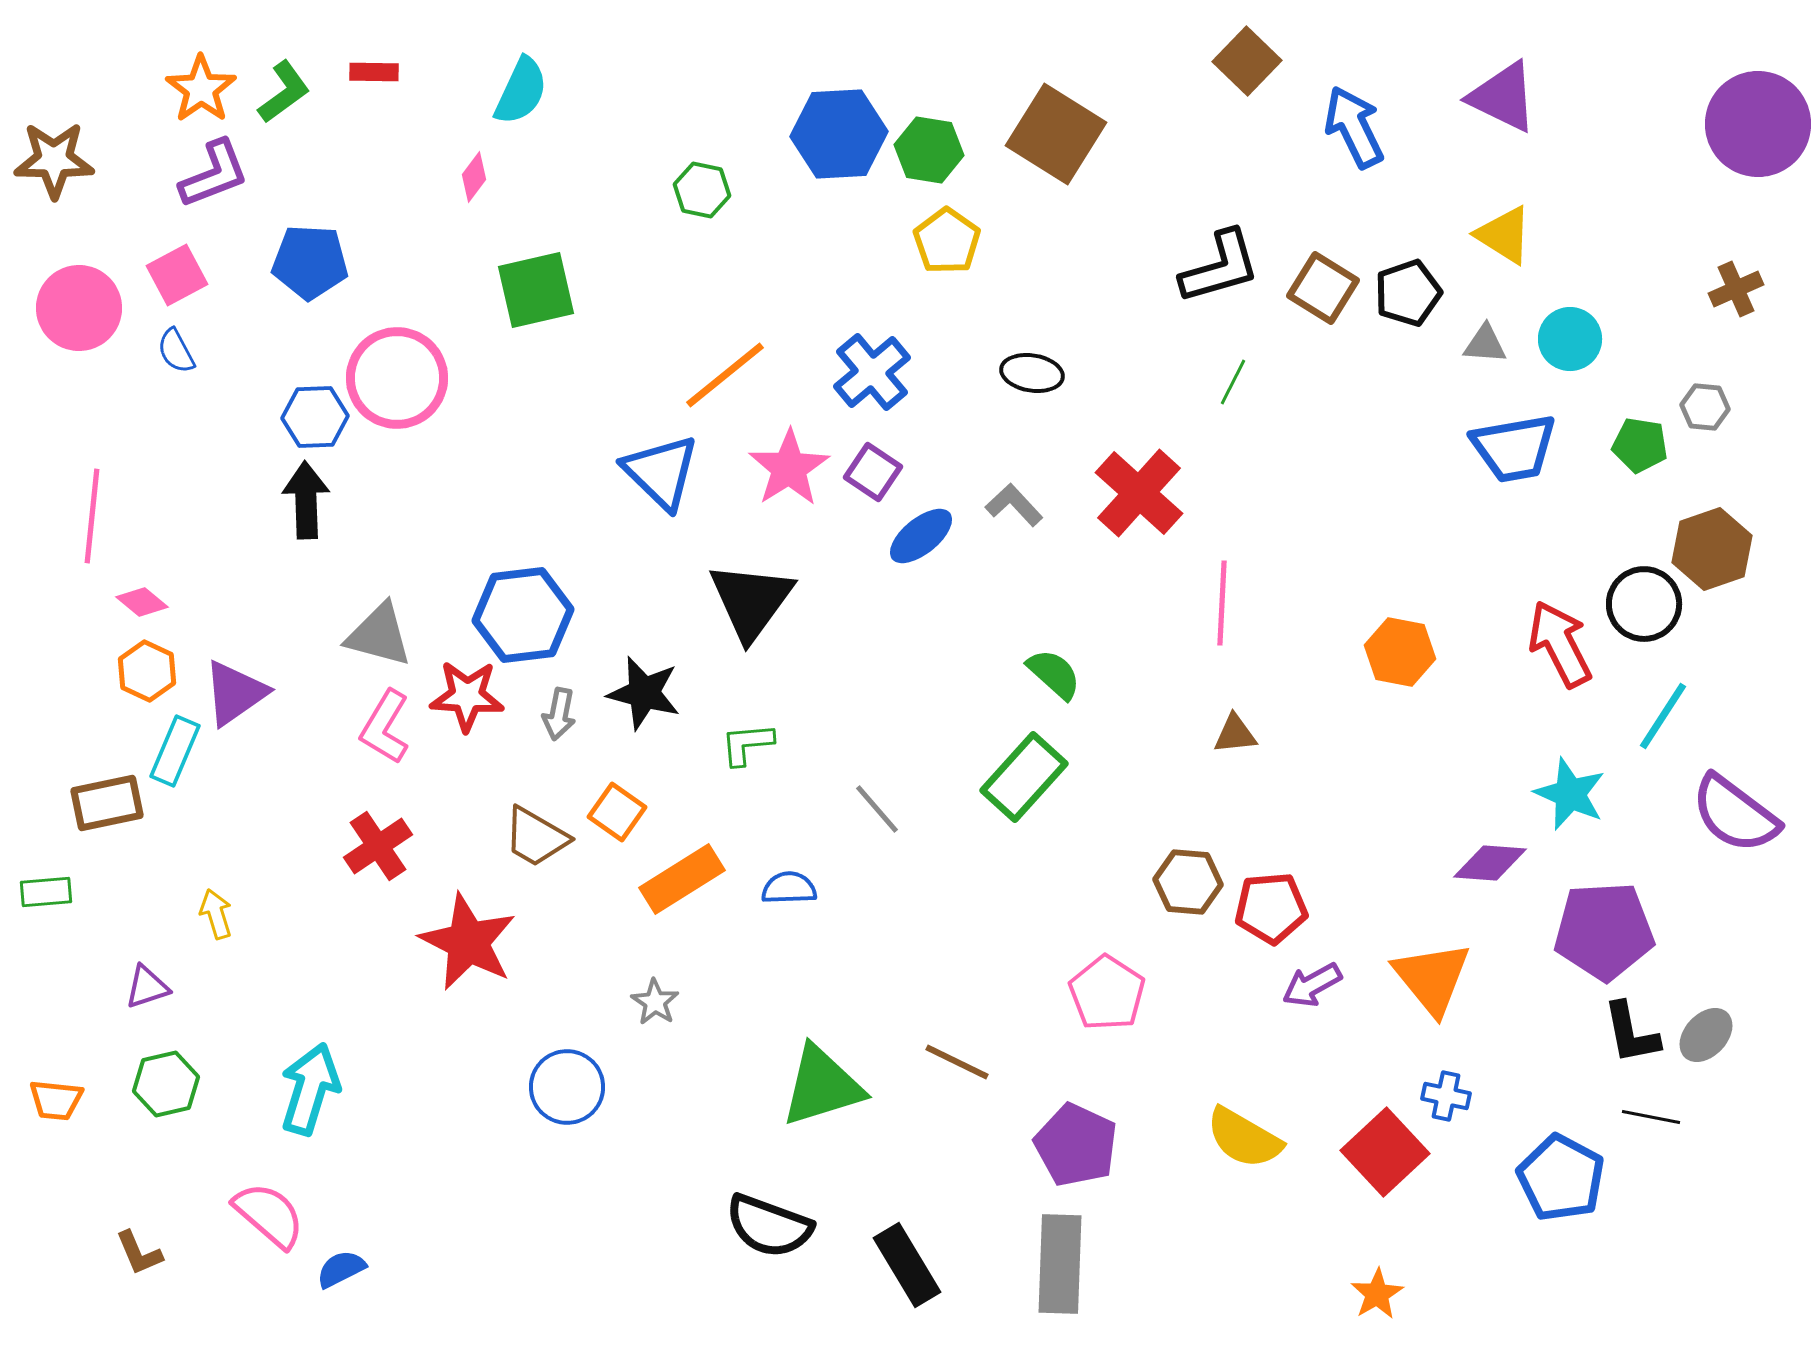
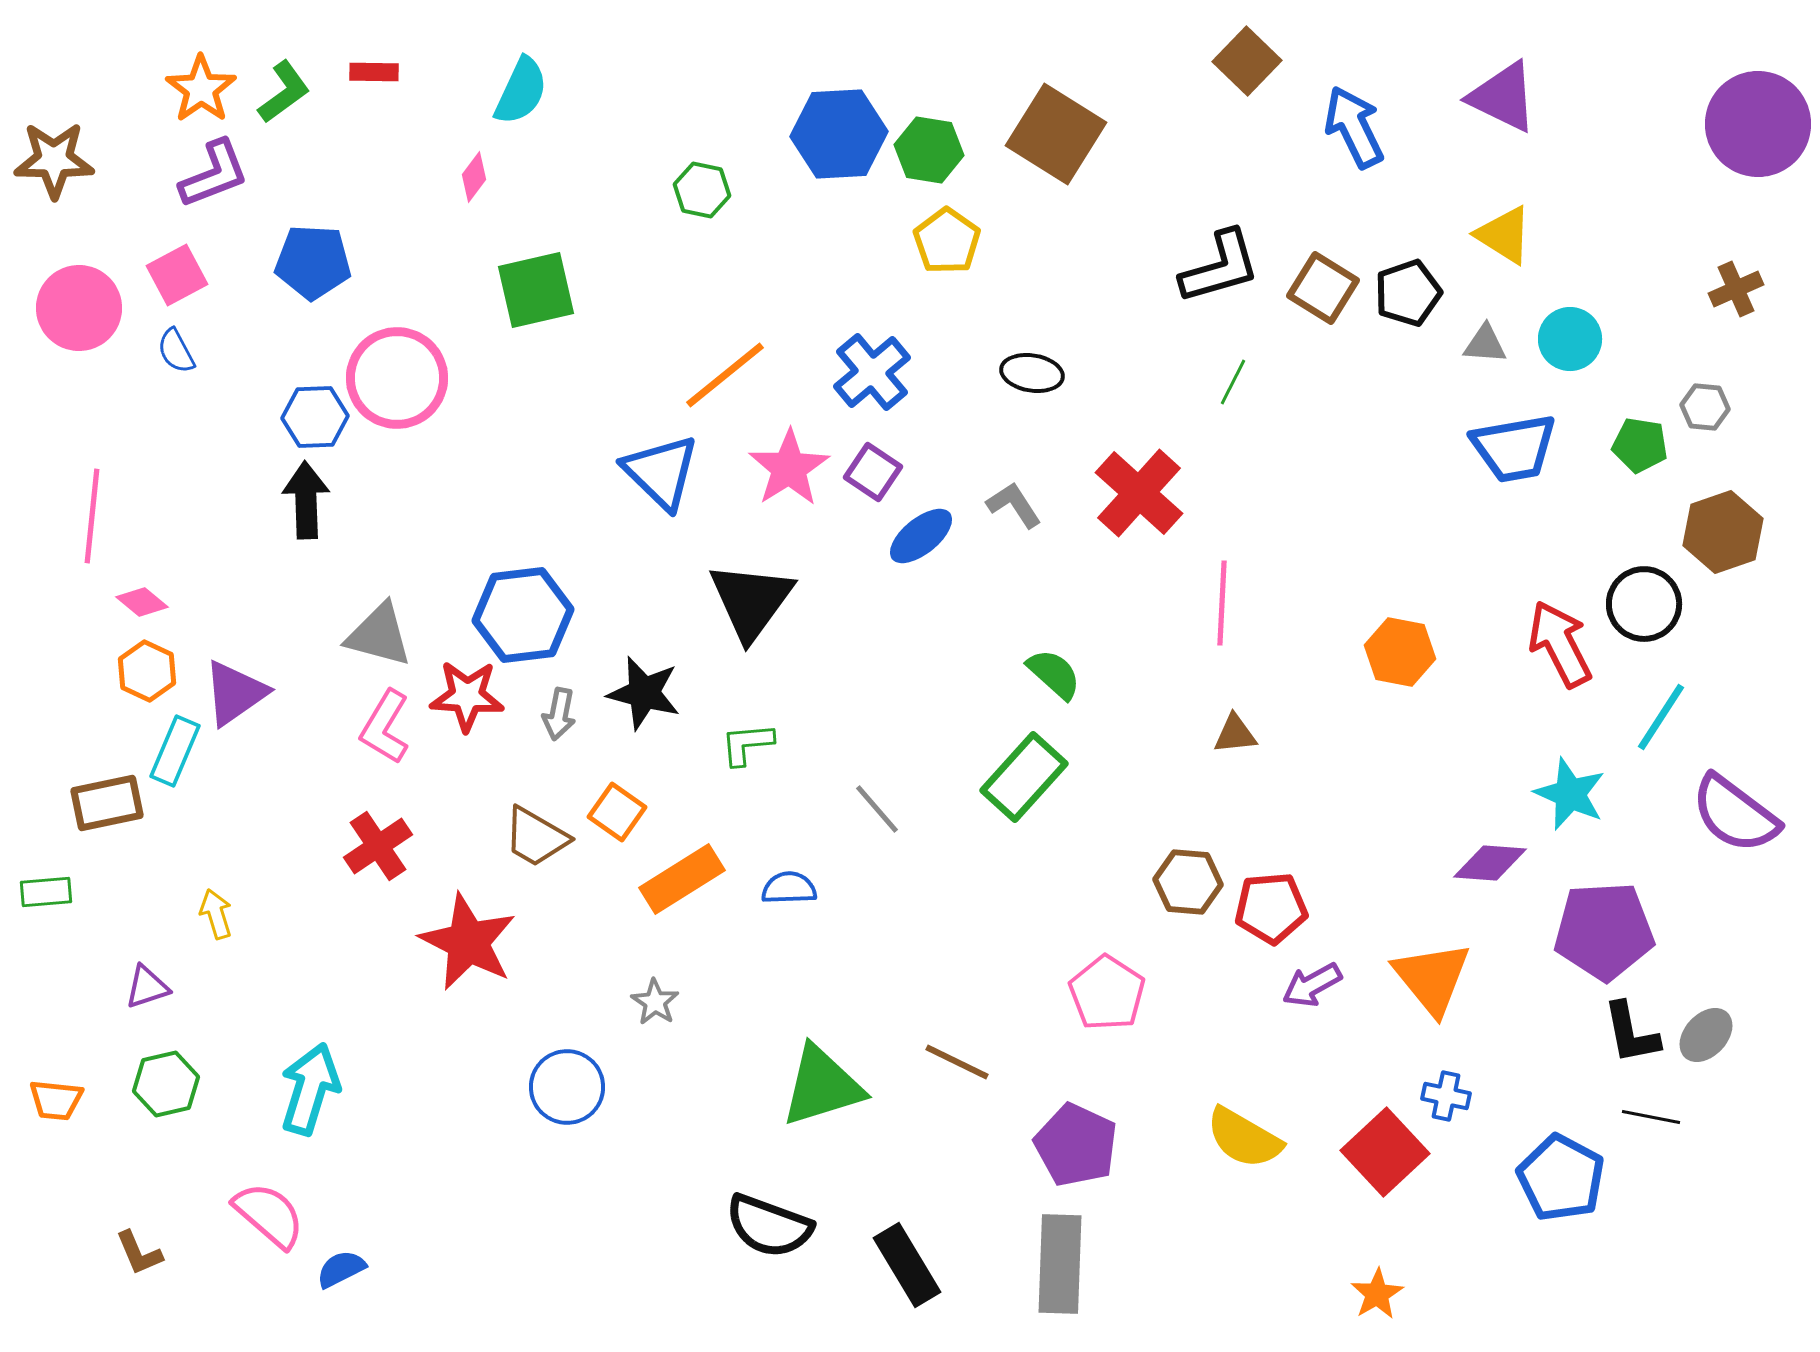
blue pentagon at (310, 262): moved 3 px right
gray L-shape at (1014, 505): rotated 10 degrees clockwise
brown hexagon at (1712, 549): moved 11 px right, 17 px up
cyan line at (1663, 716): moved 2 px left, 1 px down
